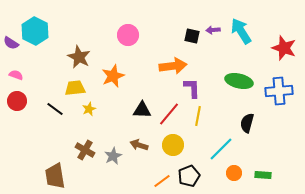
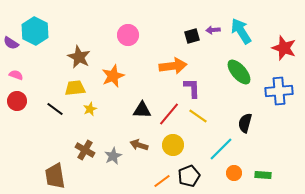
black square: rotated 28 degrees counterclockwise
green ellipse: moved 9 px up; rotated 36 degrees clockwise
yellow star: moved 1 px right
yellow line: rotated 66 degrees counterclockwise
black semicircle: moved 2 px left
